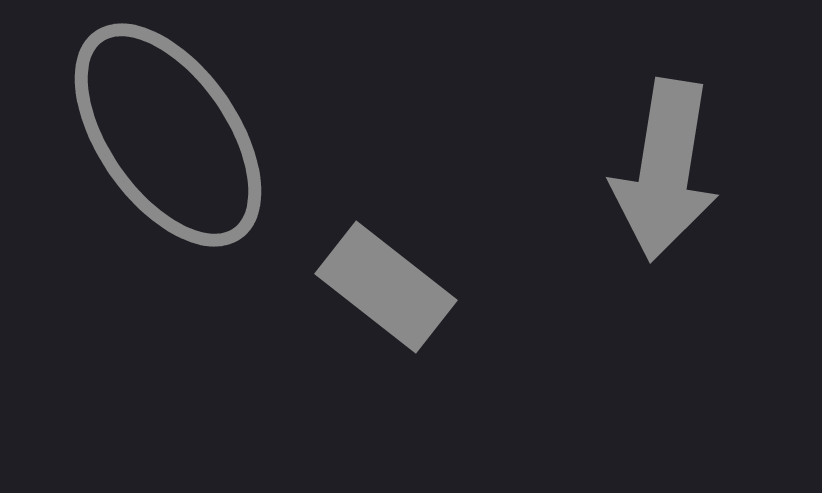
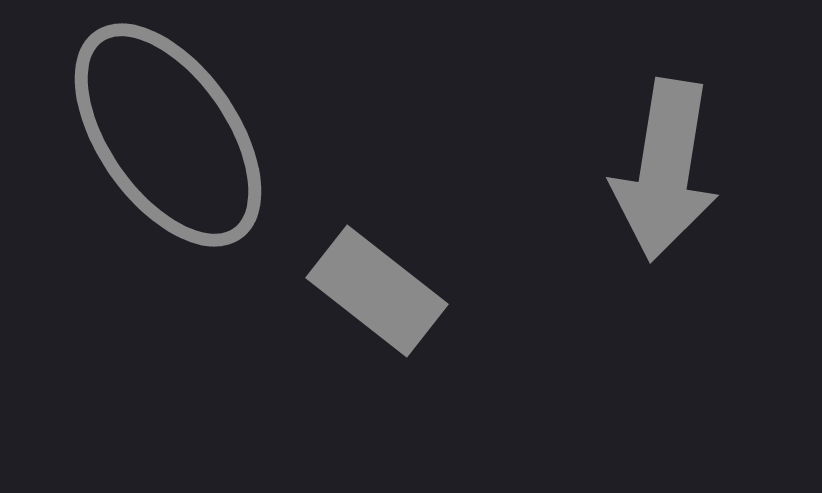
gray rectangle: moved 9 px left, 4 px down
